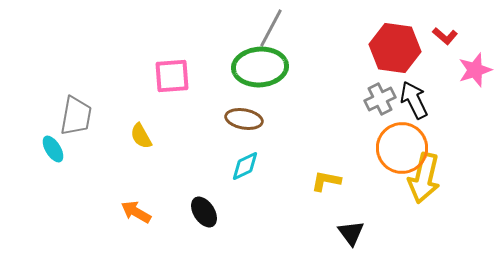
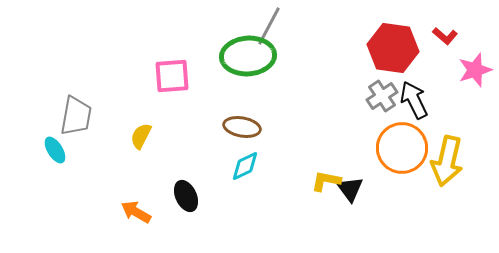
gray line: moved 2 px left, 2 px up
red hexagon: moved 2 px left
green ellipse: moved 12 px left, 11 px up
gray cross: moved 2 px right, 3 px up; rotated 8 degrees counterclockwise
brown ellipse: moved 2 px left, 8 px down
yellow semicircle: rotated 56 degrees clockwise
cyan ellipse: moved 2 px right, 1 px down
yellow arrow: moved 23 px right, 17 px up
black ellipse: moved 18 px left, 16 px up; rotated 8 degrees clockwise
black triangle: moved 1 px left, 44 px up
